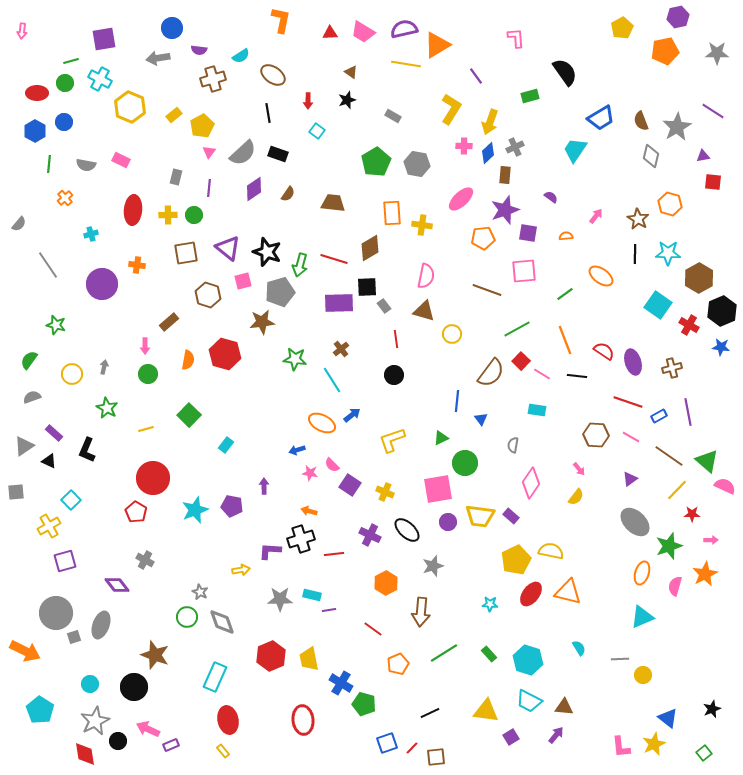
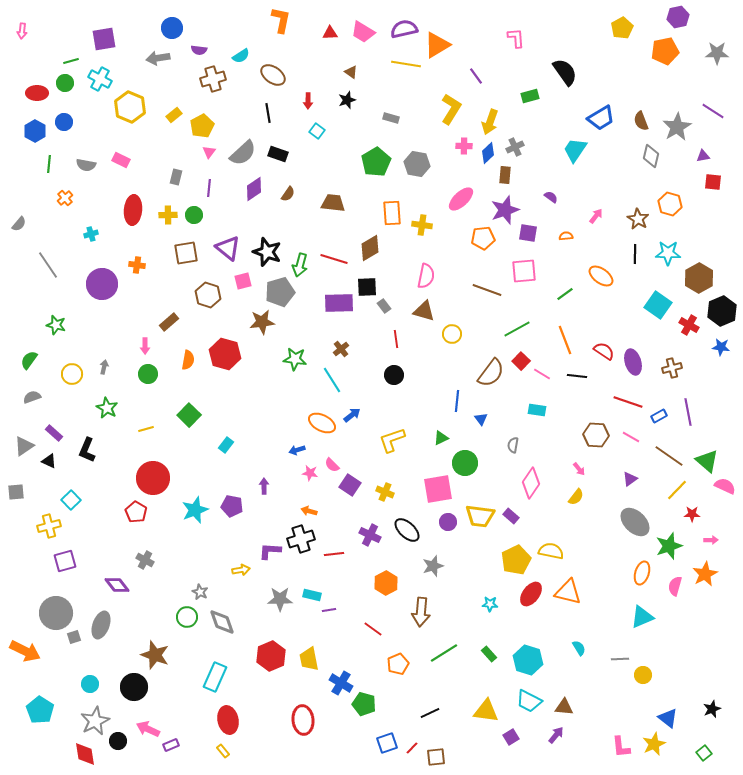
gray rectangle at (393, 116): moved 2 px left, 2 px down; rotated 14 degrees counterclockwise
yellow cross at (49, 526): rotated 15 degrees clockwise
